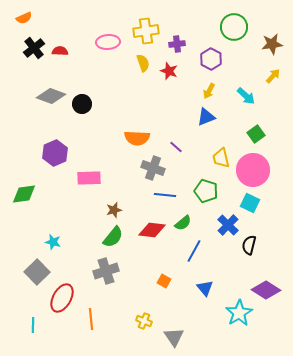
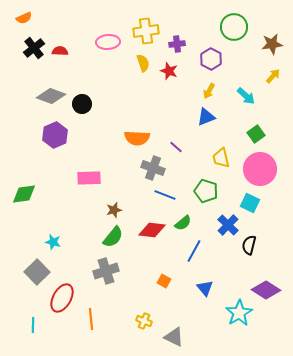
purple hexagon at (55, 153): moved 18 px up
pink circle at (253, 170): moved 7 px right, 1 px up
blue line at (165, 195): rotated 15 degrees clockwise
gray triangle at (174, 337): rotated 30 degrees counterclockwise
